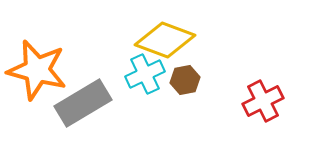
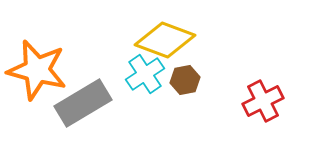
cyan cross: rotated 9 degrees counterclockwise
